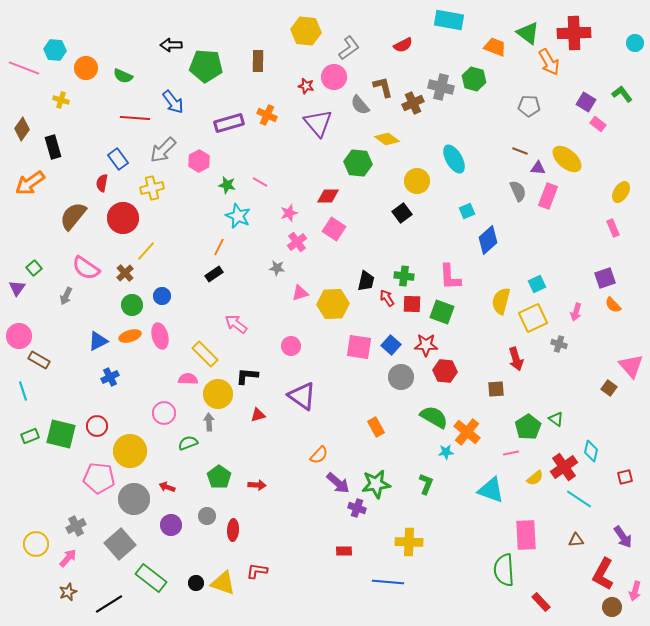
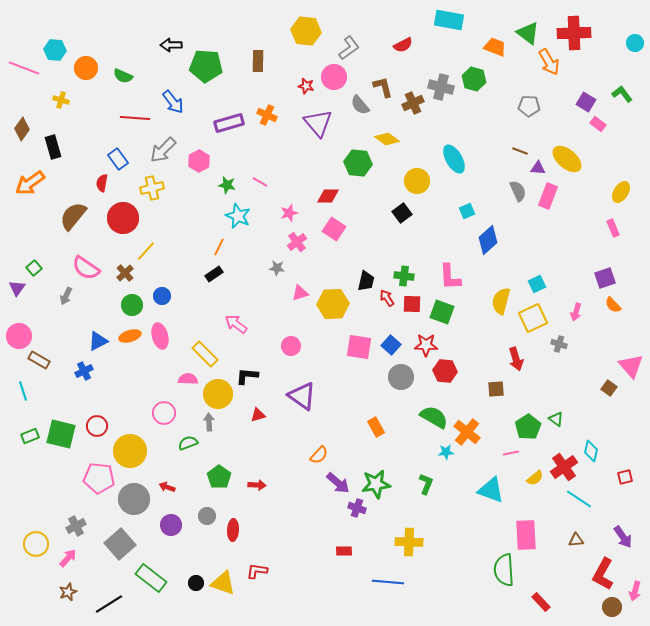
blue cross at (110, 377): moved 26 px left, 6 px up
